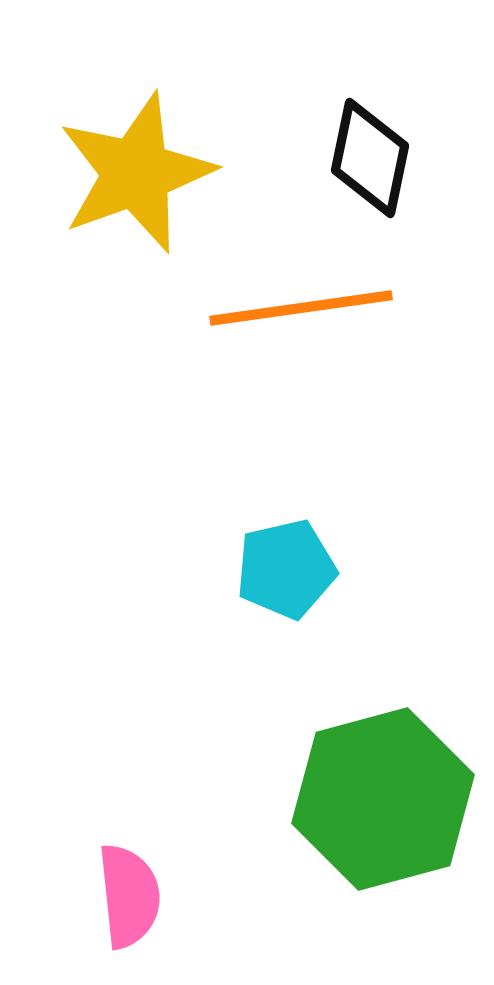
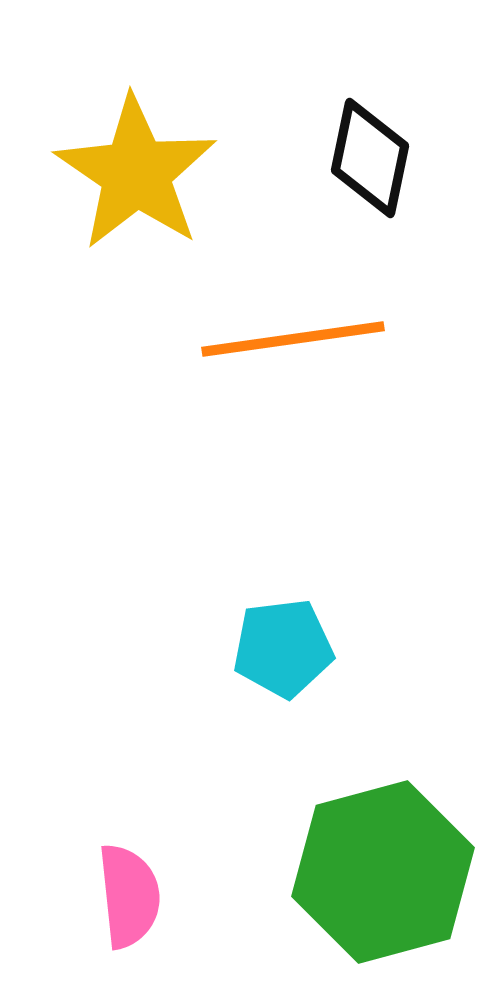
yellow star: rotated 18 degrees counterclockwise
orange line: moved 8 px left, 31 px down
cyan pentagon: moved 3 px left, 79 px down; rotated 6 degrees clockwise
green hexagon: moved 73 px down
